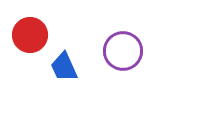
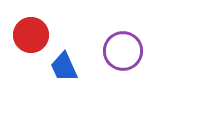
red circle: moved 1 px right
